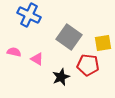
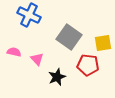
pink triangle: rotated 16 degrees clockwise
black star: moved 4 px left
